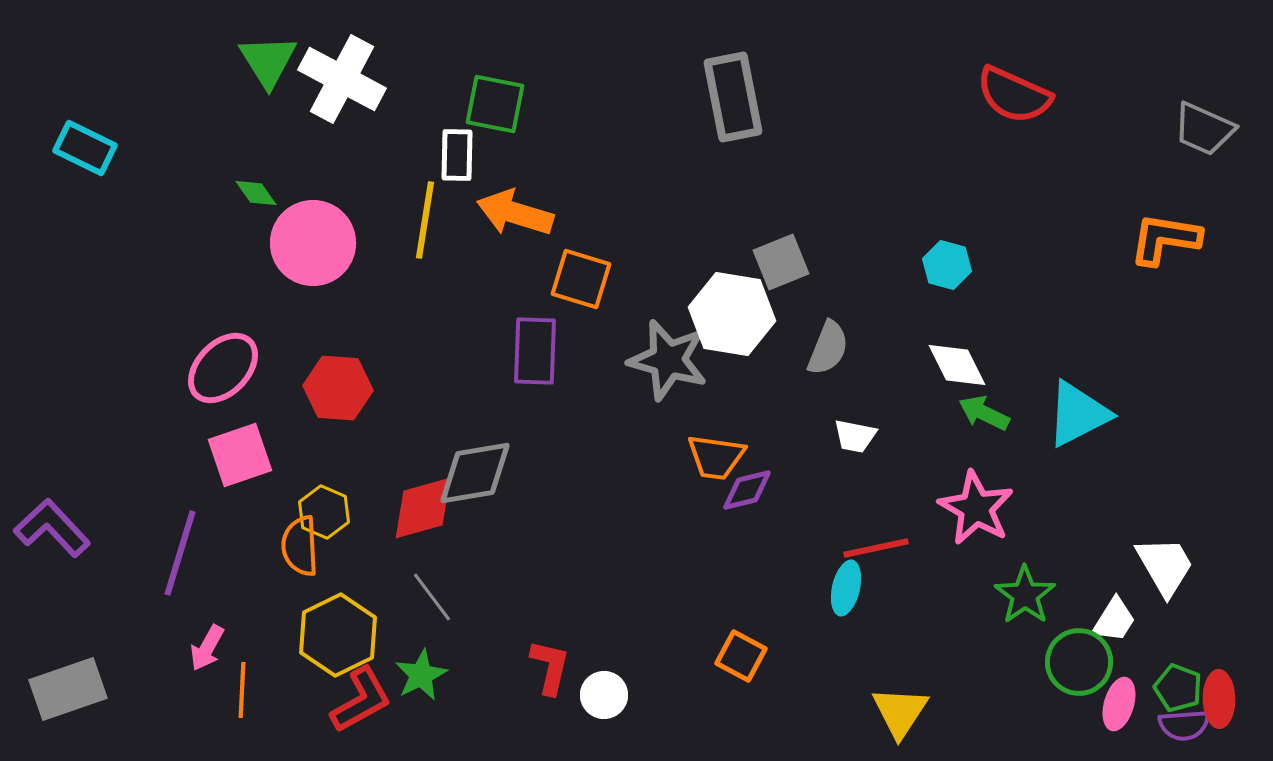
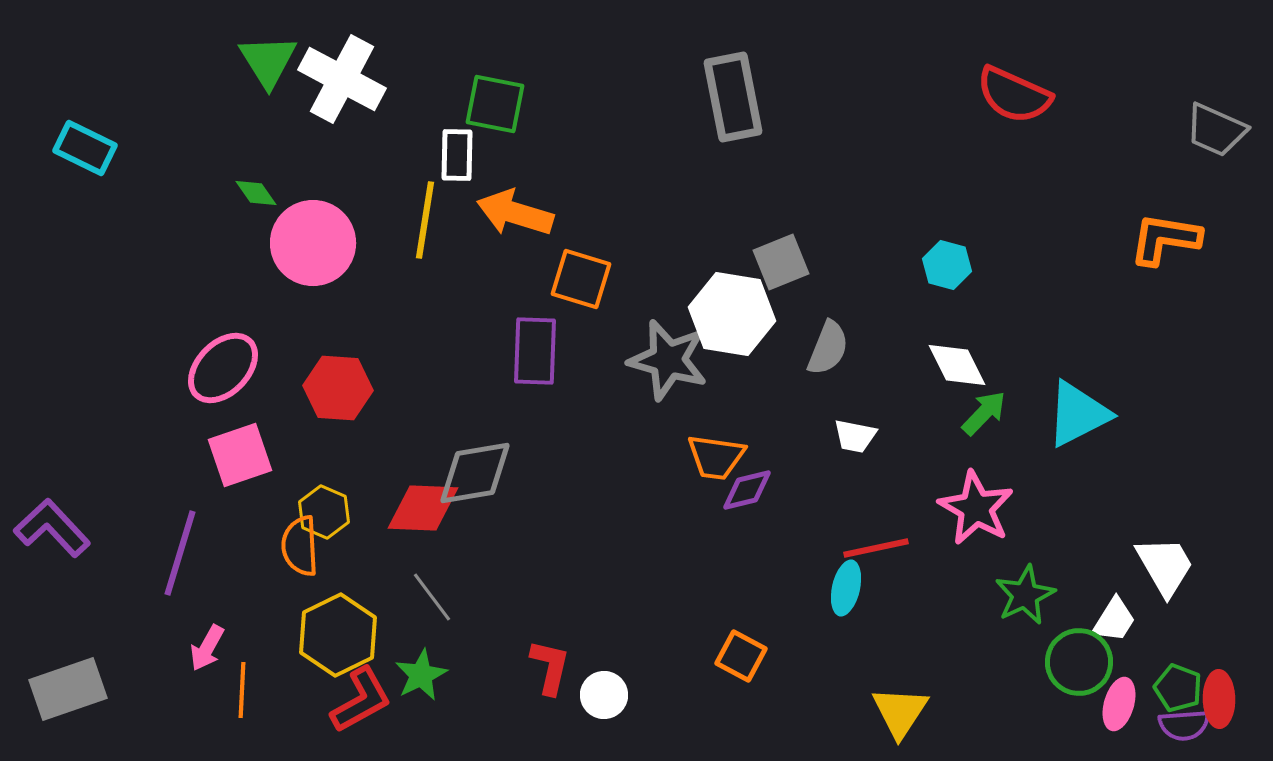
gray trapezoid at (1204, 129): moved 12 px right, 1 px down
green arrow at (984, 413): rotated 108 degrees clockwise
red diamond at (423, 508): rotated 18 degrees clockwise
green star at (1025, 595): rotated 10 degrees clockwise
